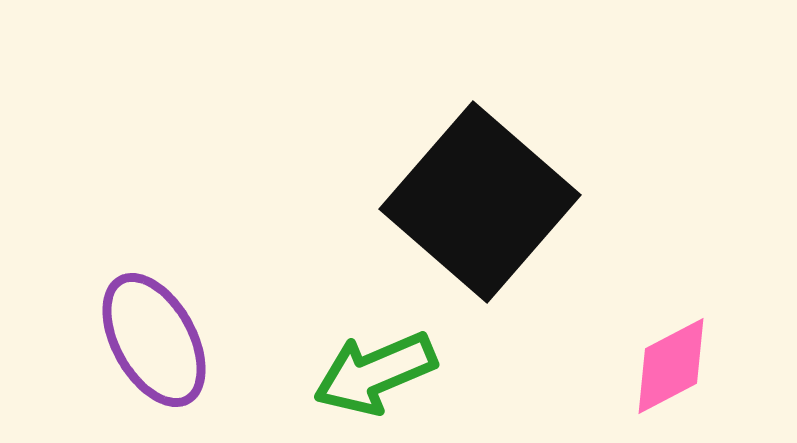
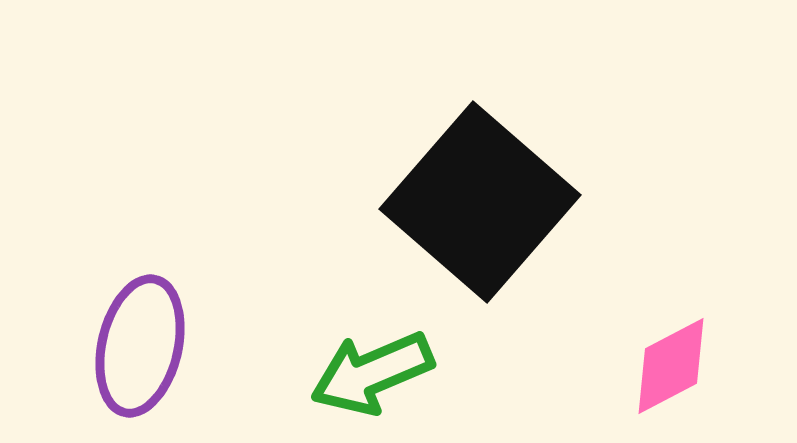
purple ellipse: moved 14 px left, 6 px down; rotated 42 degrees clockwise
green arrow: moved 3 px left
